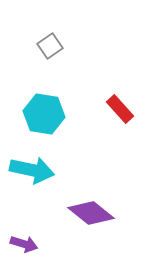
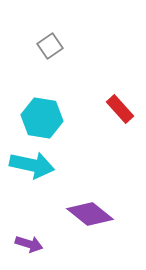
cyan hexagon: moved 2 px left, 4 px down
cyan arrow: moved 5 px up
purple diamond: moved 1 px left, 1 px down
purple arrow: moved 5 px right
